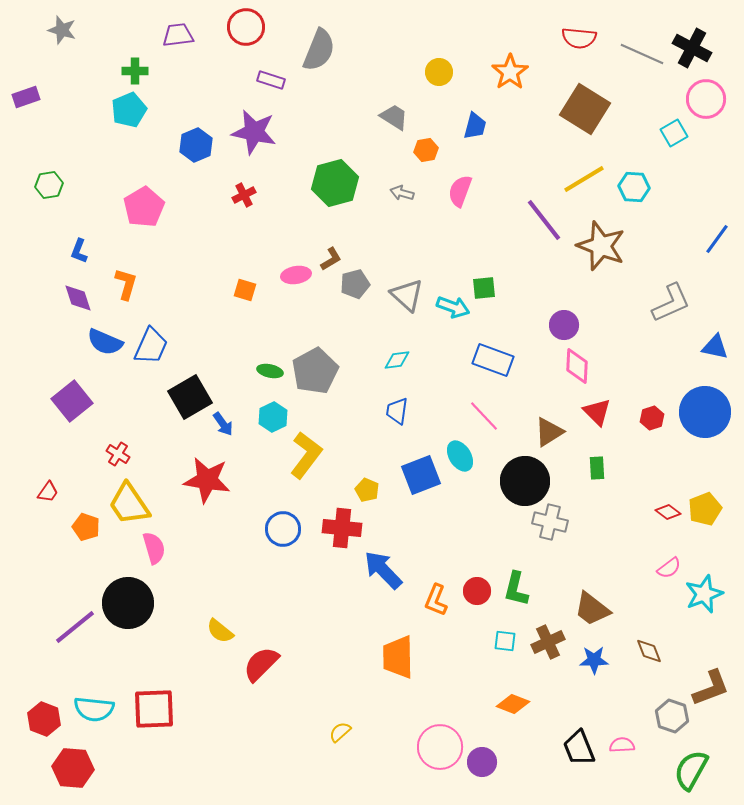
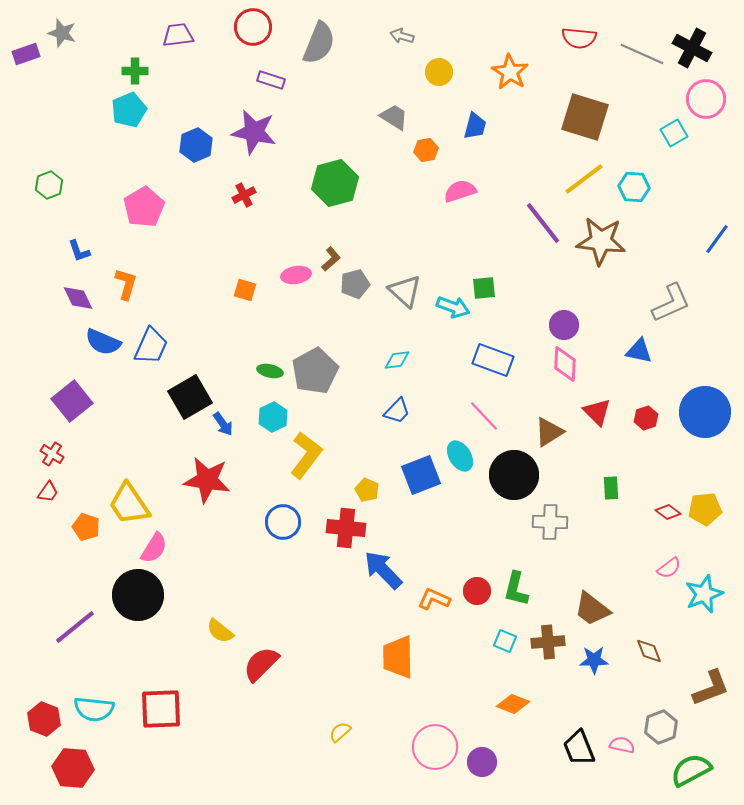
red circle at (246, 27): moved 7 px right
gray star at (62, 30): moved 3 px down
gray semicircle at (319, 50): moved 7 px up
orange star at (510, 72): rotated 6 degrees counterclockwise
purple rectangle at (26, 97): moved 43 px up
brown square at (585, 109): moved 8 px down; rotated 15 degrees counterclockwise
yellow line at (584, 179): rotated 6 degrees counterclockwise
green hexagon at (49, 185): rotated 12 degrees counterclockwise
pink semicircle at (460, 191): rotated 52 degrees clockwise
gray arrow at (402, 193): moved 157 px up
purple line at (544, 220): moved 1 px left, 3 px down
brown star at (601, 246): moved 5 px up; rotated 15 degrees counterclockwise
blue L-shape at (79, 251): rotated 40 degrees counterclockwise
brown L-shape at (331, 259): rotated 10 degrees counterclockwise
gray triangle at (407, 295): moved 2 px left, 4 px up
purple diamond at (78, 298): rotated 8 degrees counterclockwise
blue semicircle at (105, 342): moved 2 px left
blue triangle at (715, 347): moved 76 px left, 4 px down
pink diamond at (577, 366): moved 12 px left, 2 px up
blue trapezoid at (397, 411): rotated 144 degrees counterclockwise
red hexagon at (652, 418): moved 6 px left
red cross at (118, 454): moved 66 px left
green rectangle at (597, 468): moved 14 px right, 20 px down
black circle at (525, 481): moved 11 px left, 6 px up
yellow pentagon at (705, 509): rotated 16 degrees clockwise
gray cross at (550, 522): rotated 12 degrees counterclockwise
red cross at (342, 528): moved 4 px right
blue circle at (283, 529): moved 7 px up
pink semicircle at (154, 548): rotated 48 degrees clockwise
orange L-shape at (436, 600): moved 2 px left, 1 px up; rotated 92 degrees clockwise
black circle at (128, 603): moved 10 px right, 8 px up
cyan square at (505, 641): rotated 15 degrees clockwise
brown cross at (548, 642): rotated 20 degrees clockwise
red square at (154, 709): moved 7 px right
gray hexagon at (672, 716): moved 11 px left, 11 px down; rotated 20 degrees clockwise
pink semicircle at (622, 745): rotated 15 degrees clockwise
pink circle at (440, 747): moved 5 px left
green semicircle at (691, 770): rotated 33 degrees clockwise
